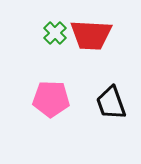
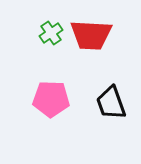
green cross: moved 4 px left; rotated 10 degrees clockwise
